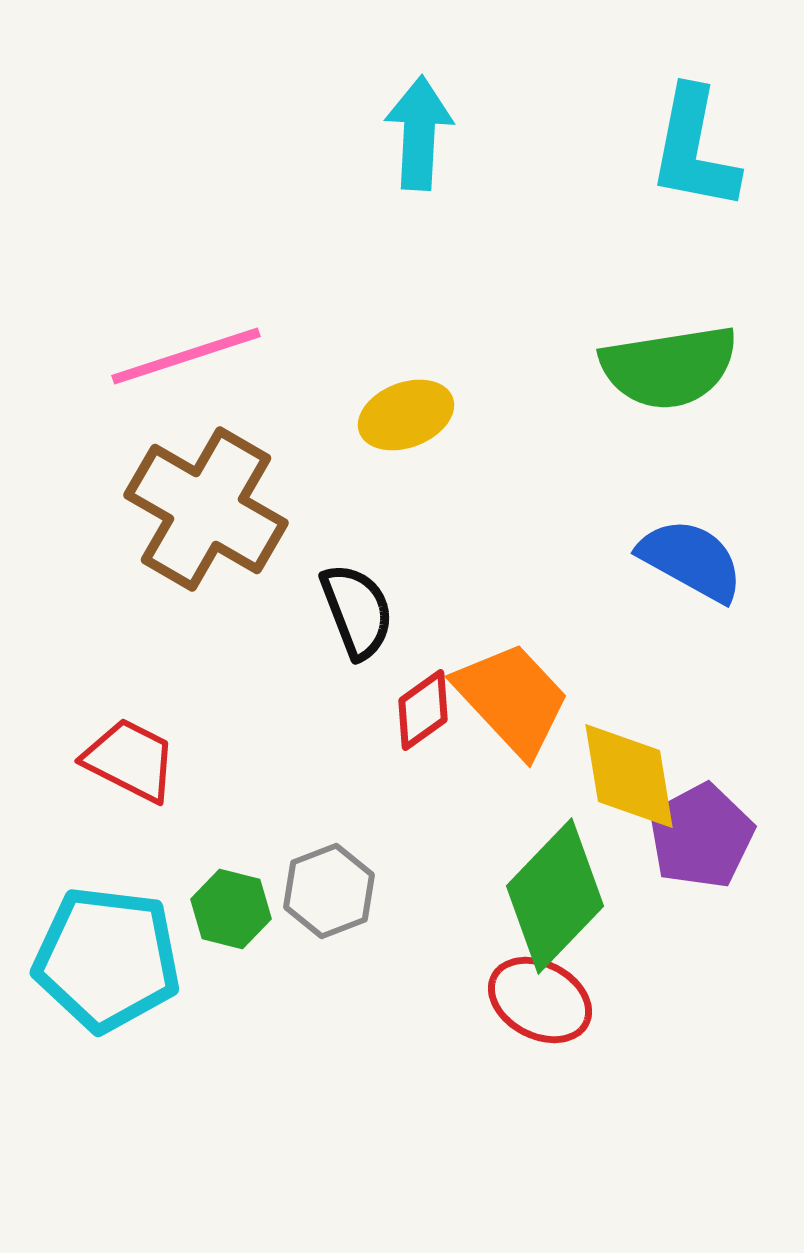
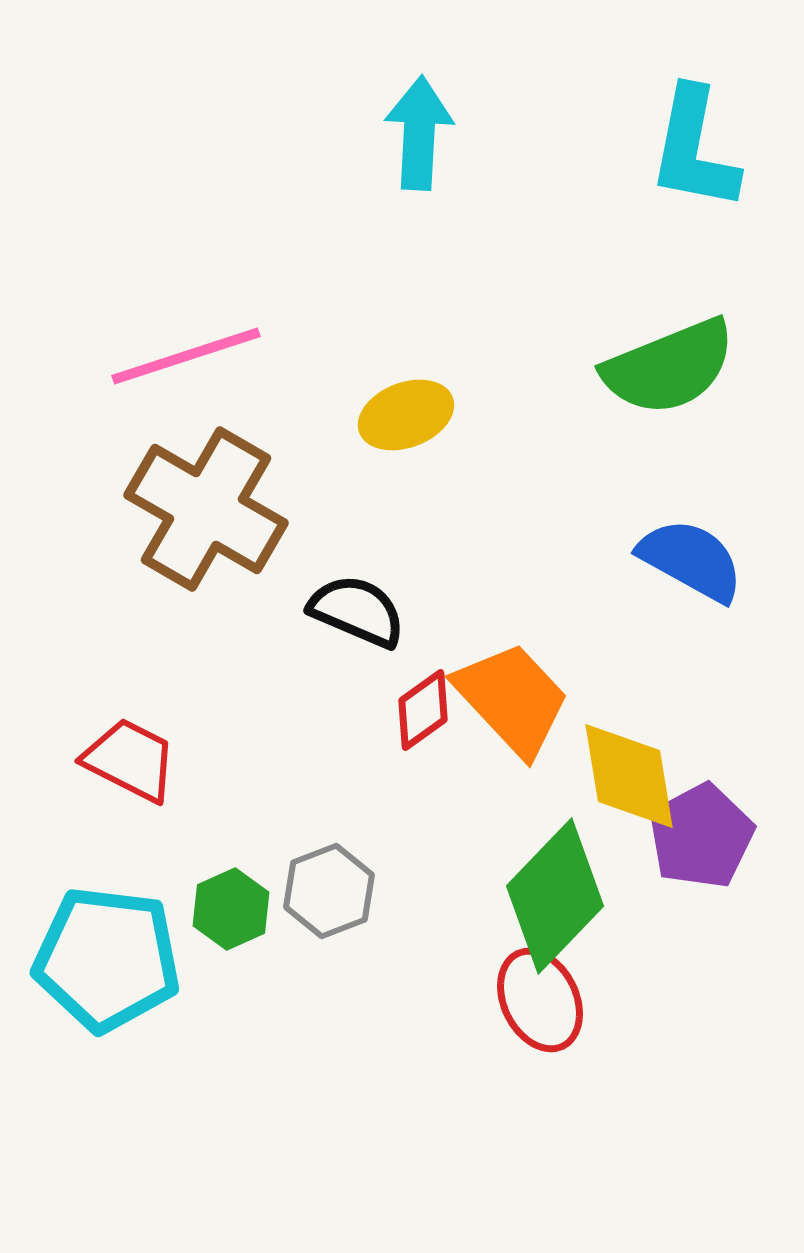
green semicircle: rotated 13 degrees counterclockwise
black semicircle: rotated 46 degrees counterclockwise
green hexagon: rotated 22 degrees clockwise
red ellipse: rotated 36 degrees clockwise
